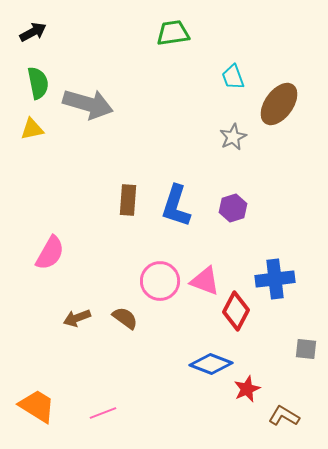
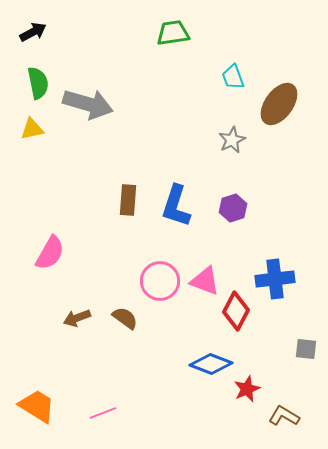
gray star: moved 1 px left, 3 px down
